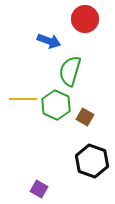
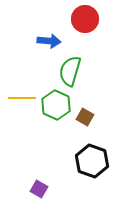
blue arrow: rotated 15 degrees counterclockwise
yellow line: moved 1 px left, 1 px up
